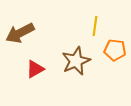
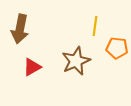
brown arrow: moved 4 px up; rotated 52 degrees counterclockwise
orange pentagon: moved 2 px right, 2 px up
red triangle: moved 3 px left, 2 px up
